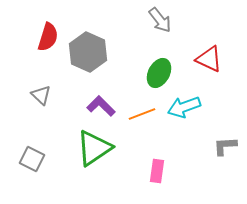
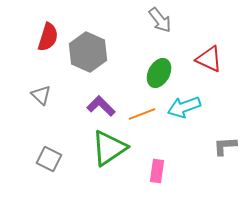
green triangle: moved 15 px right
gray square: moved 17 px right
